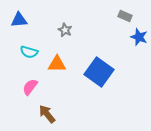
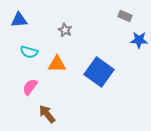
blue star: moved 3 px down; rotated 18 degrees counterclockwise
